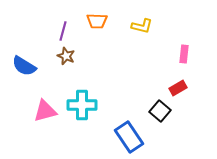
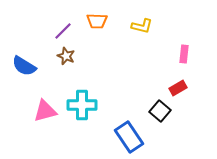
purple line: rotated 30 degrees clockwise
